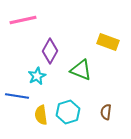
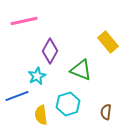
pink line: moved 1 px right, 1 px down
yellow rectangle: rotated 30 degrees clockwise
blue line: rotated 30 degrees counterclockwise
cyan hexagon: moved 8 px up
